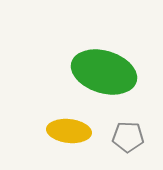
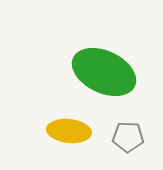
green ellipse: rotated 8 degrees clockwise
